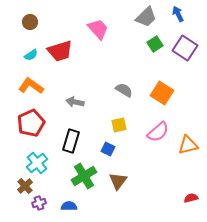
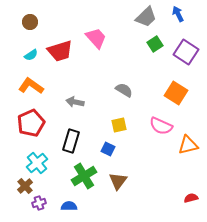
pink trapezoid: moved 2 px left, 9 px down
purple square: moved 1 px right, 4 px down
orange square: moved 14 px right
pink semicircle: moved 3 px right, 6 px up; rotated 65 degrees clockwise
